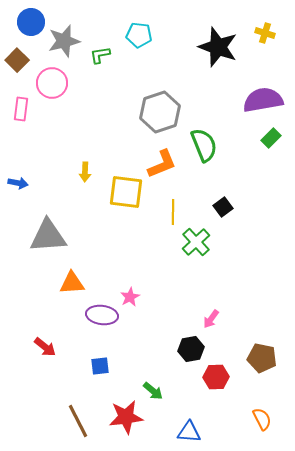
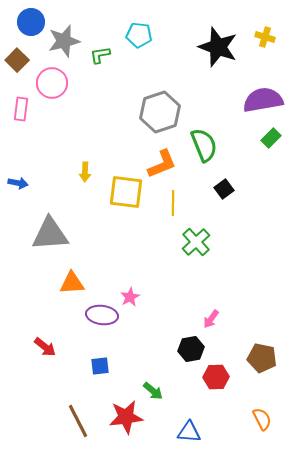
yellow cross: moved 4 px down
black square: moved 1 px right, 18 px up
yellow line: moved 9 px up
gray triangle: moved 2 px right, 2 px up
